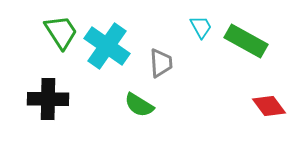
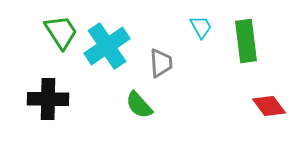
green rectangle: rotated 54 degrees clockwise
cyan cross: rotated 21 degrees clockwise
green semicircle: rotated 16 degrees clockwise
